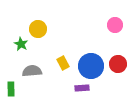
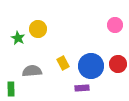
green star: moved 3 px left, 6 px up
